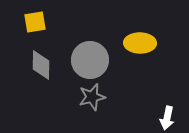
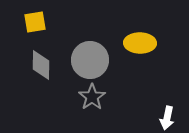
gray star: rotated 20 degrees counterclockwise
